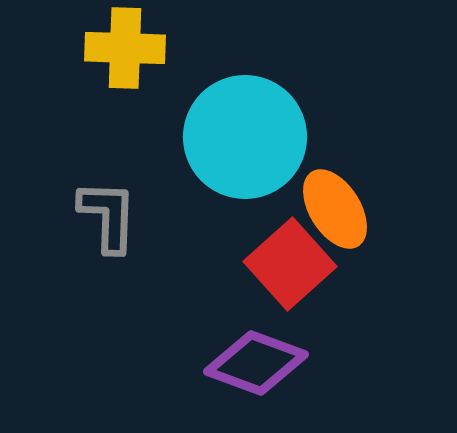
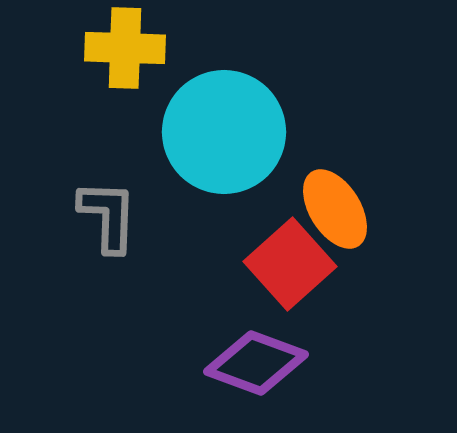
cyan circle: moved 21 px left, 5 px up
